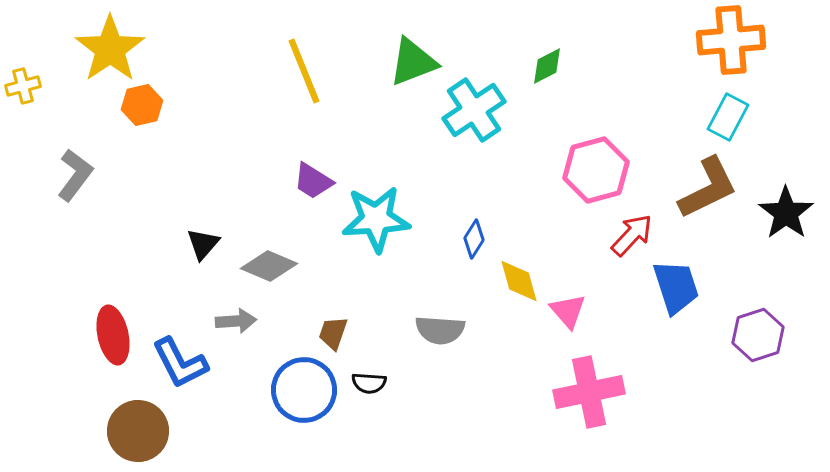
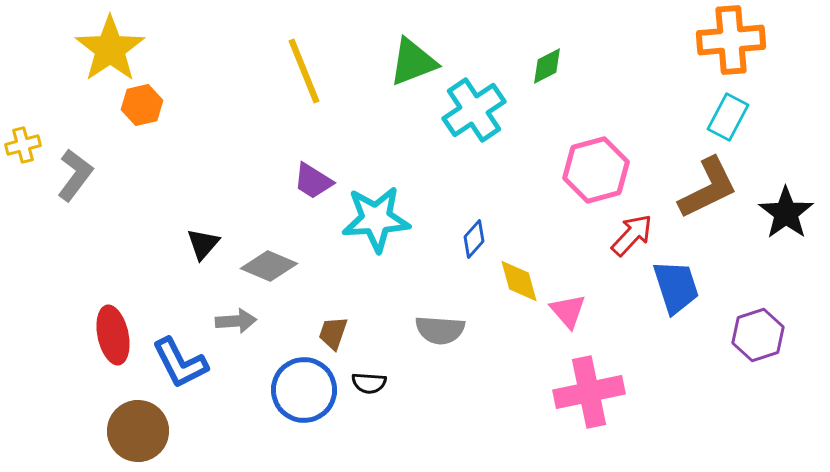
yellow cross: moved 59 px down
blue diamond: rotated 9 degrees clockwise
